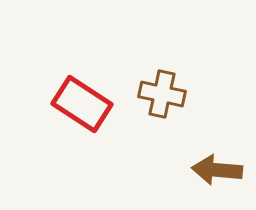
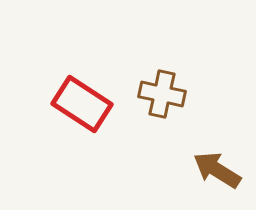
brown arrow: rotated 27 degrees clockwise
